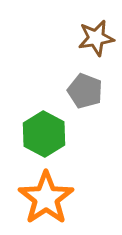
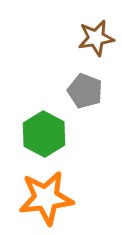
orange star: rotated 28 degrees clockwise
